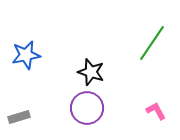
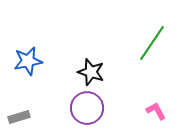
blue star: moved 2 px right, 6 px down
